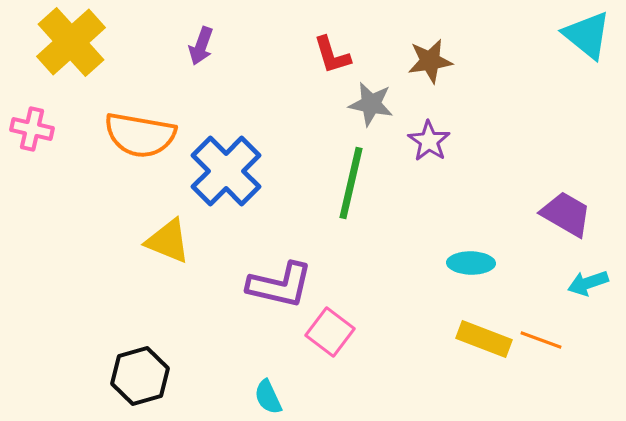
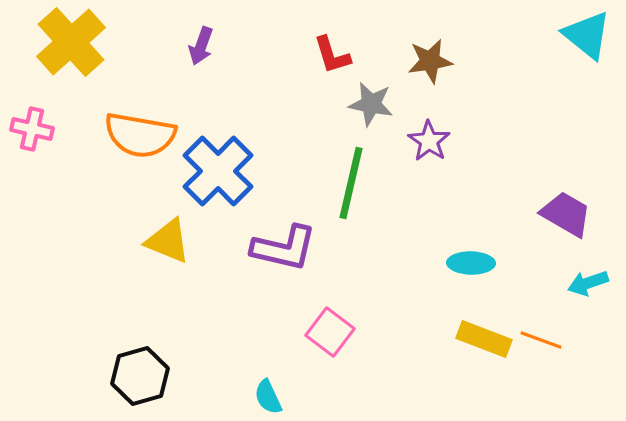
blue cross: moved 8 px left
purple L-shape: moved 4 px right, 37 px up
